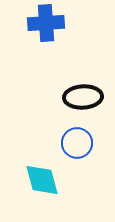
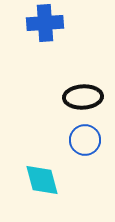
blue cross: moved 1 px left
blue circle: moved 8 px right, 3 px up
